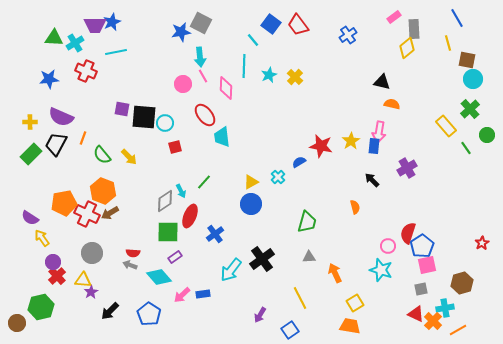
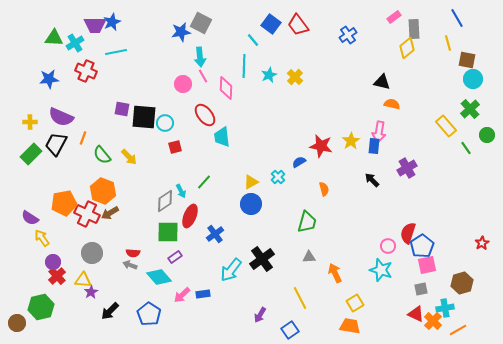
orange semicircle at (355, 207): moved 31 px left, 18 px up
